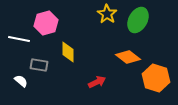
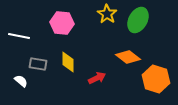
pink hexagon: moved 16 px right; rotated 20 degrees clockwise
white line: moved 3 px up
yellow diamond: moved 10 px down
gray rectangle: moved 1 px left, 1 px up
orange hexagon: moved 1 px down
red arrow: moved 4 px up
